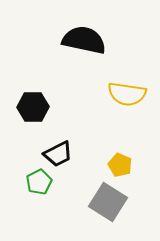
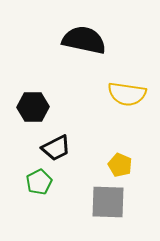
black trapezoid: moved 2 px left, 6 px up
gray square: rotated 30 degrees counterclockwise
